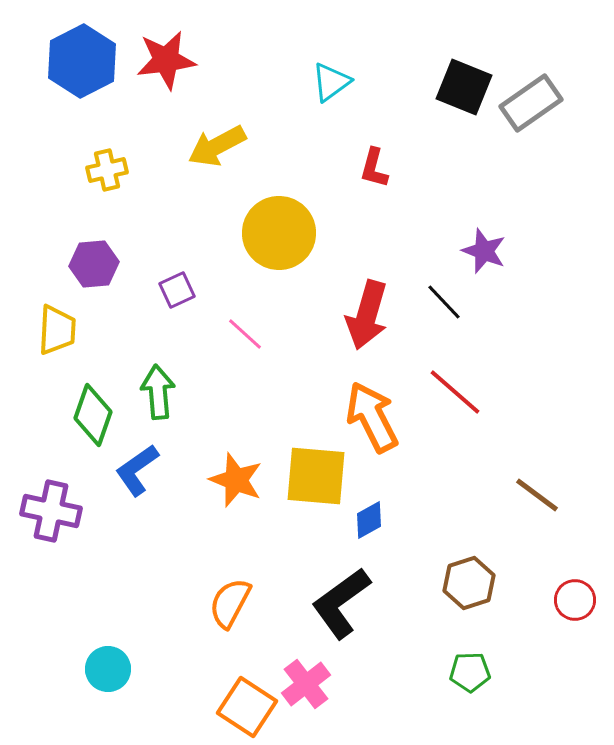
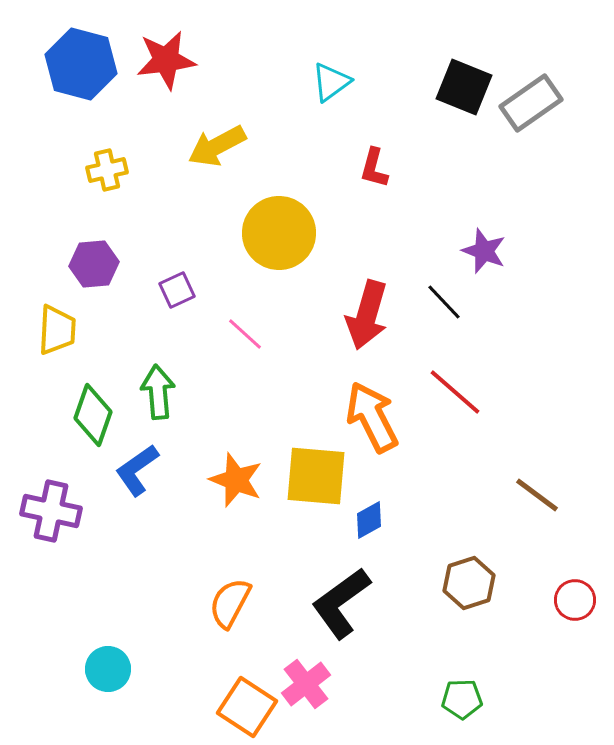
blue hexagon: moved 1 px left, 3 px down; rotated 18 degrees counterclockwise
green pentagon: moved 8 px left, 27 px down
